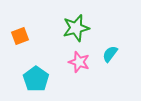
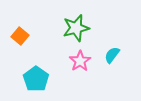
orange square: rotated 30 degrees counterclockwise
cyan semicircle: moved 2 px right, 1 px down
pink star: moved 1 px right, 1 px up; rotated 20 degrees clockwise
